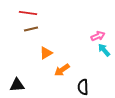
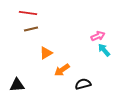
black semicircle: moved 3 px up; rotated 77 degrees clockwise
